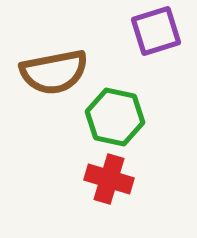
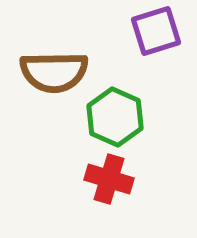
brown semicircle: rotated 10 degrees clockwise
green hexagon: rotated 12 degrees clockwise
